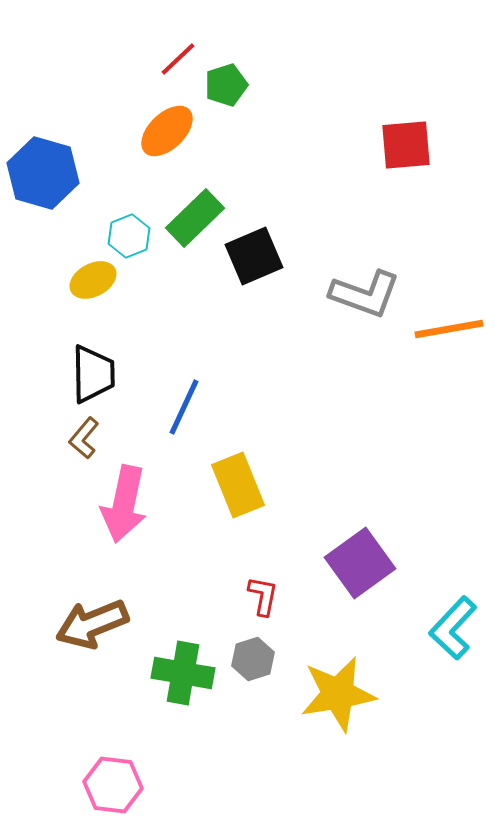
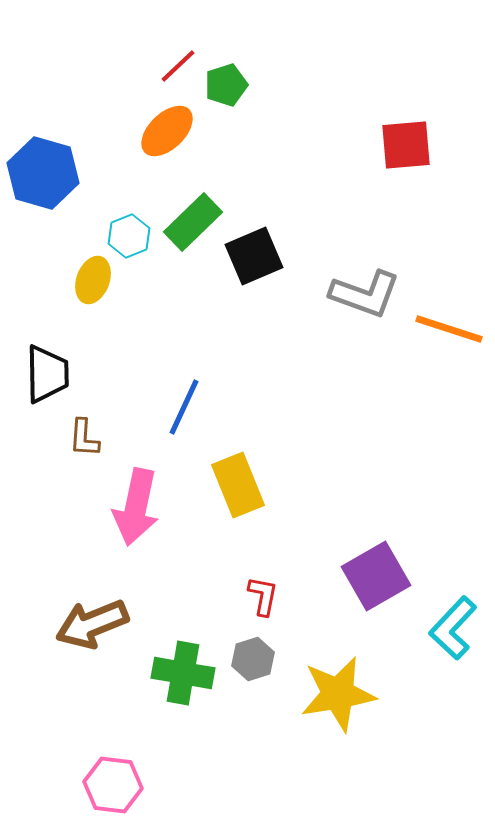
red line: moved 7 px down
green rectangle: moved 2 px left, 4 px down
yellow ellipse: rotated 42 degrees counterclockwise
orange line: rotated 28 degrees clockwise
black trapezoid: moved 46 px left
brown L-shape: rotated 36 degrees counterclockwise
pink arrow: moved 12 px right, 3 px down
purple square: moved 16 px right, 13 px down; rotated 6 degrees clockwise
